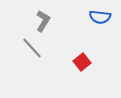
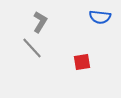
gray L-shape: moved 3 px left, 1 px down
red square: rotated 30 degrees clockwise
